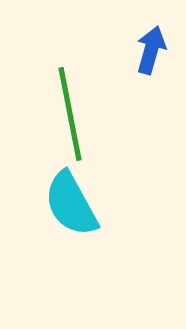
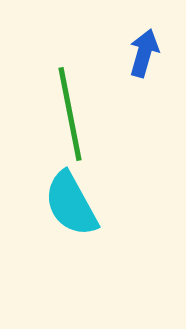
blue arrow: moved 7 px left, 3 px down
